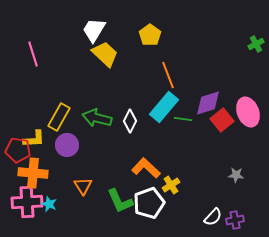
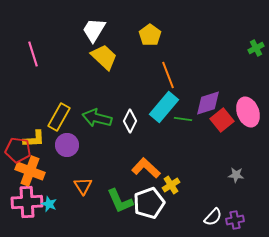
green cross: moved 4 px down
yellow trapezoid: moved 1 px left, 3 px down
orange cross: moved 3 px left, 2 px up; rotated 16 degrees clockwise
